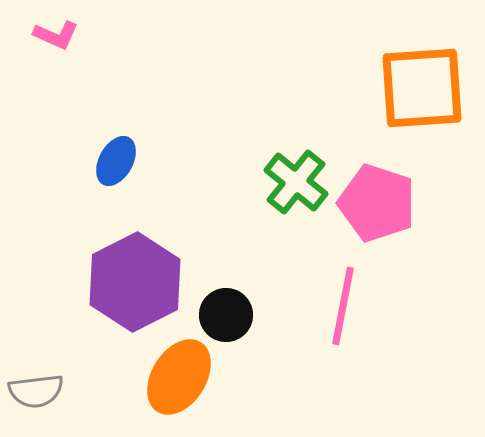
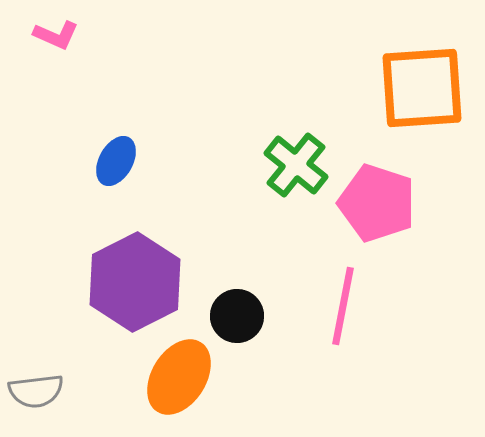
green cross: moved 17 px up
black circle: moved 11 px right, 1 px down
